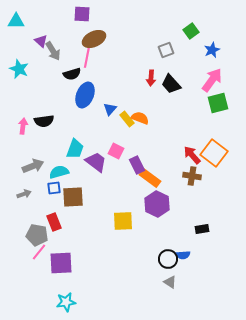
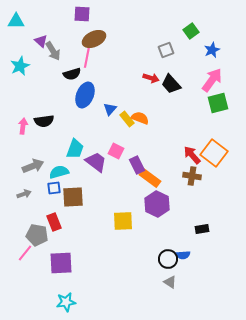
cyan star at (19, 69): moved 1 px right, 3 px up; rotated 24 degrees clockwise
red arrow at (151, 78): rotated 77 degrees counterclockwise
pink line at (39, 252): moved 14 px left, 1 px down
